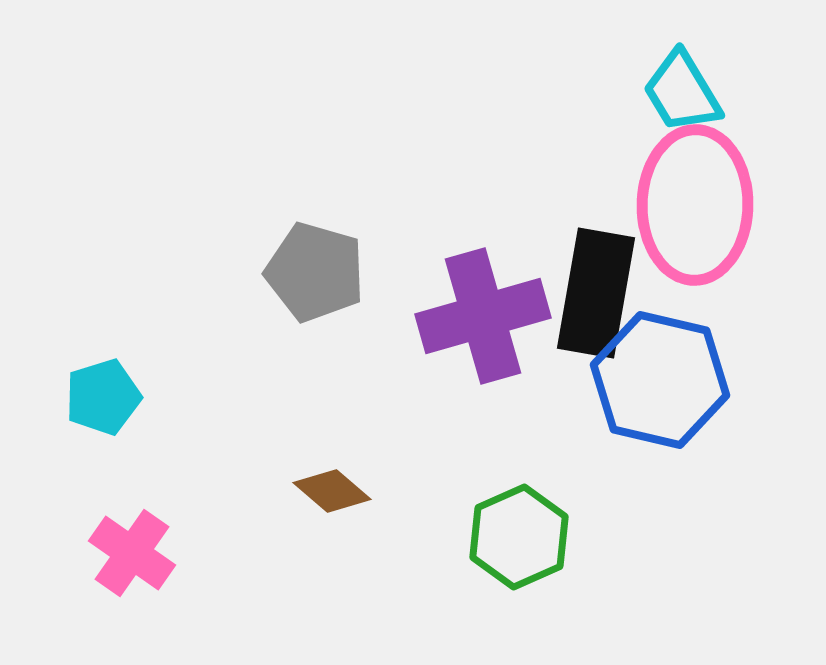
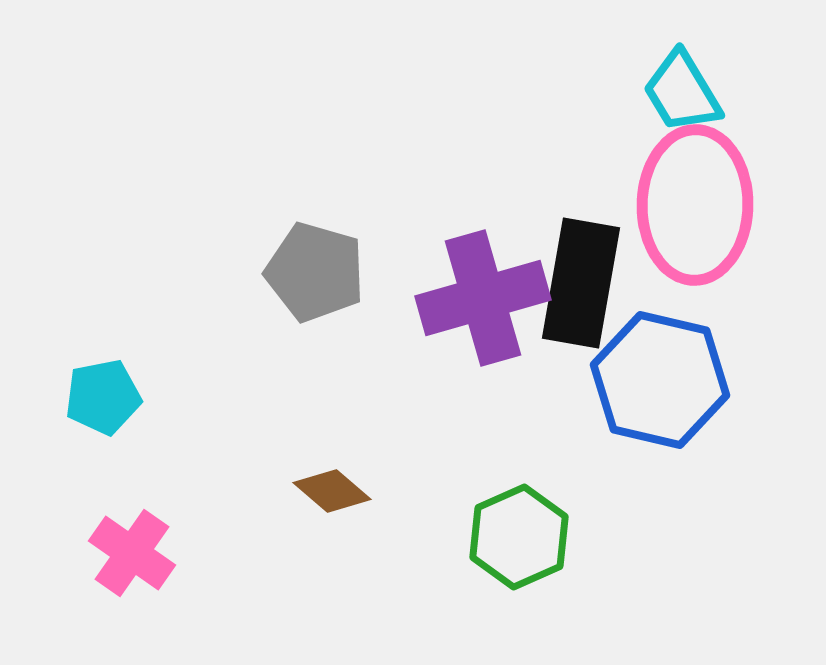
black rectangle: moved 15 px left, 10 px up
purple cross: moved 18 px up
cyan pentagon: rotated 6 degrees clockwise
